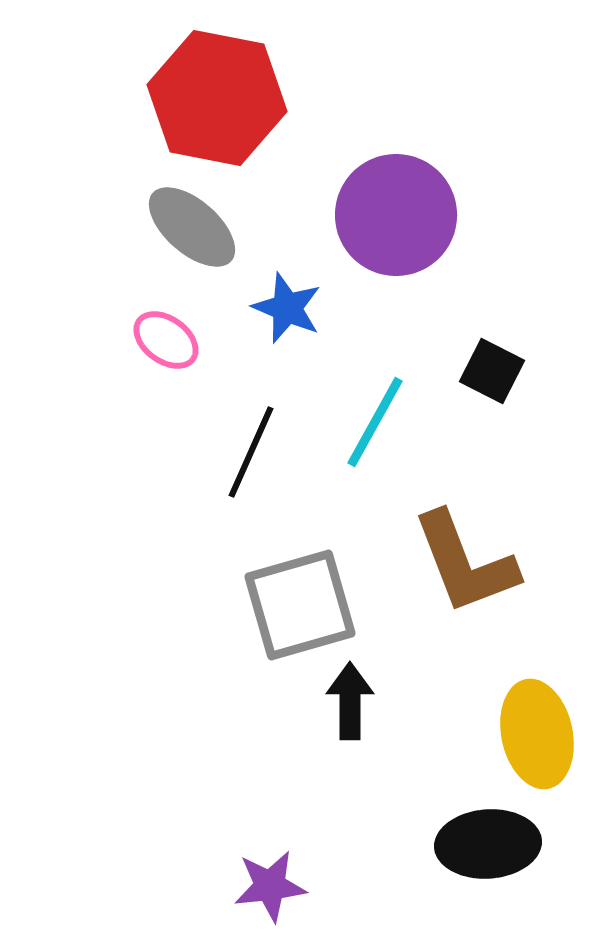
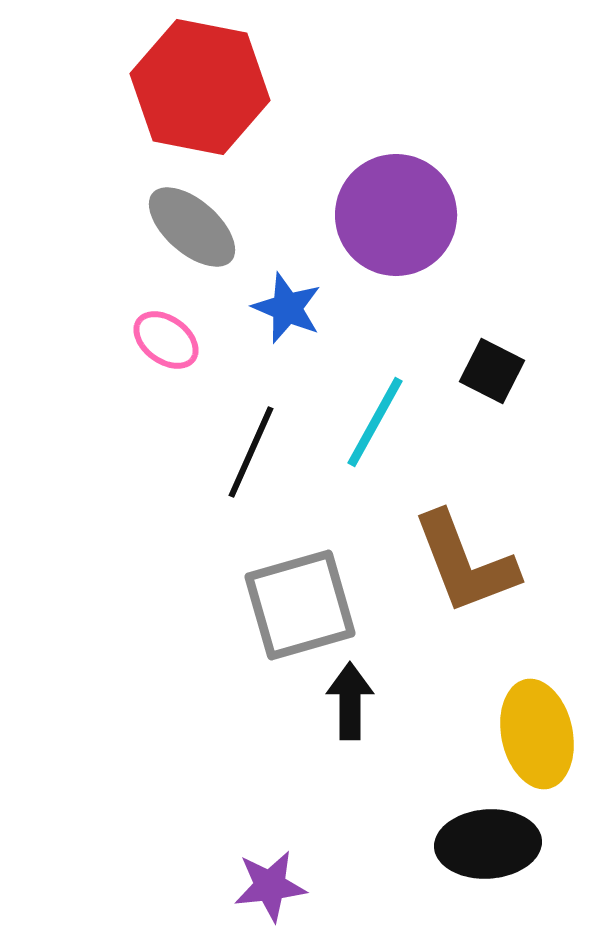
red hexagon: moved 17 px left, 11 px up
